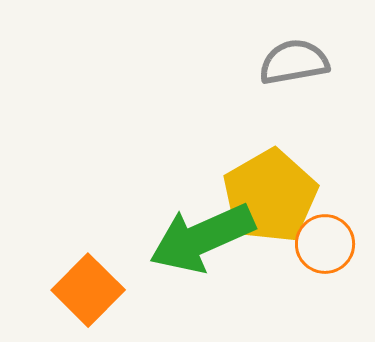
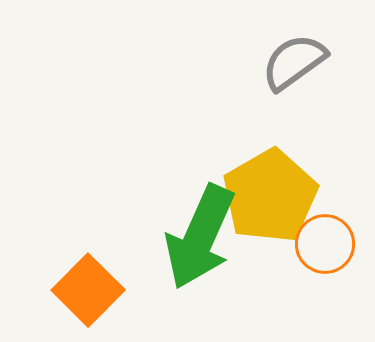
gray semicircle: rotated 26 degrees counterclockwise
green arrow: moved 2 px left, 1 px up; rotated 42 degrees counterclockwise
